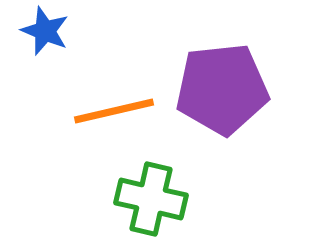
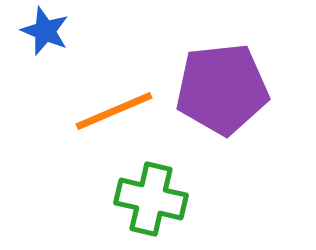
orange line: rotated 10 degrees counterclockwise
